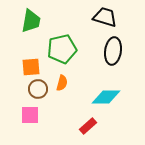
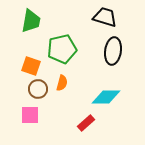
orange square: moved 1 px up; rotated 24 degrees clockwise
red rectangle: moved 2 px left, 3 px up
